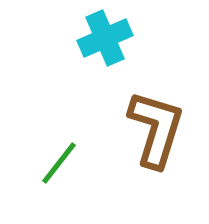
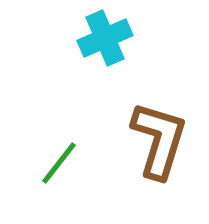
brown L-shape: moved 3 px right, 11 px down
